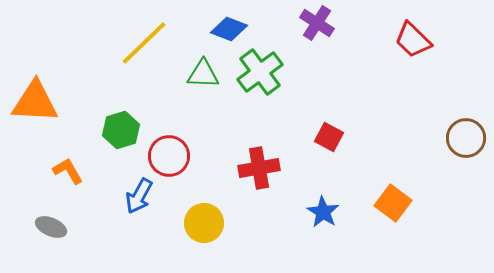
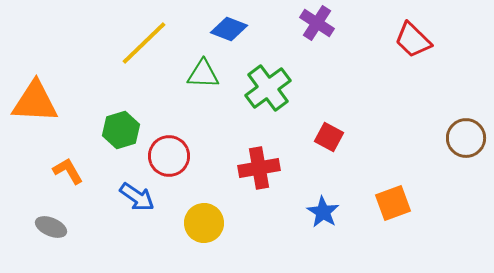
green cross: moved 8 px right, 16 px down
blue arrow: moved 2 px left, 1 px down; rotated 84 degrees counterclockwise
orange square: rotated 33 degrees clockwise
